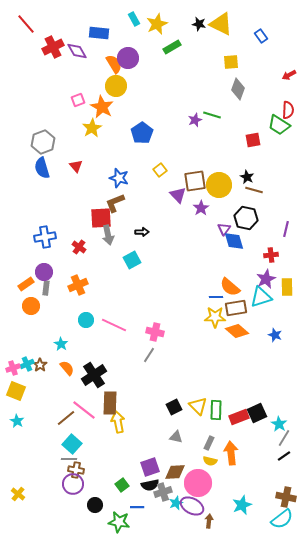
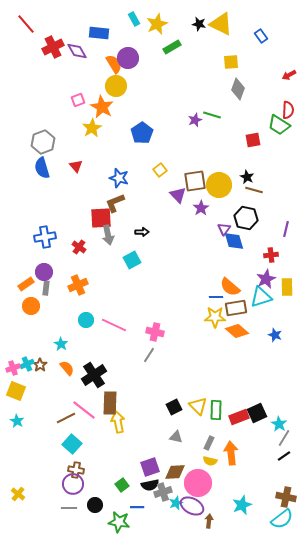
brown line at (66, 418): rotated 12 degrees clockwise
gray line at (69, 459): moved 49 px down
